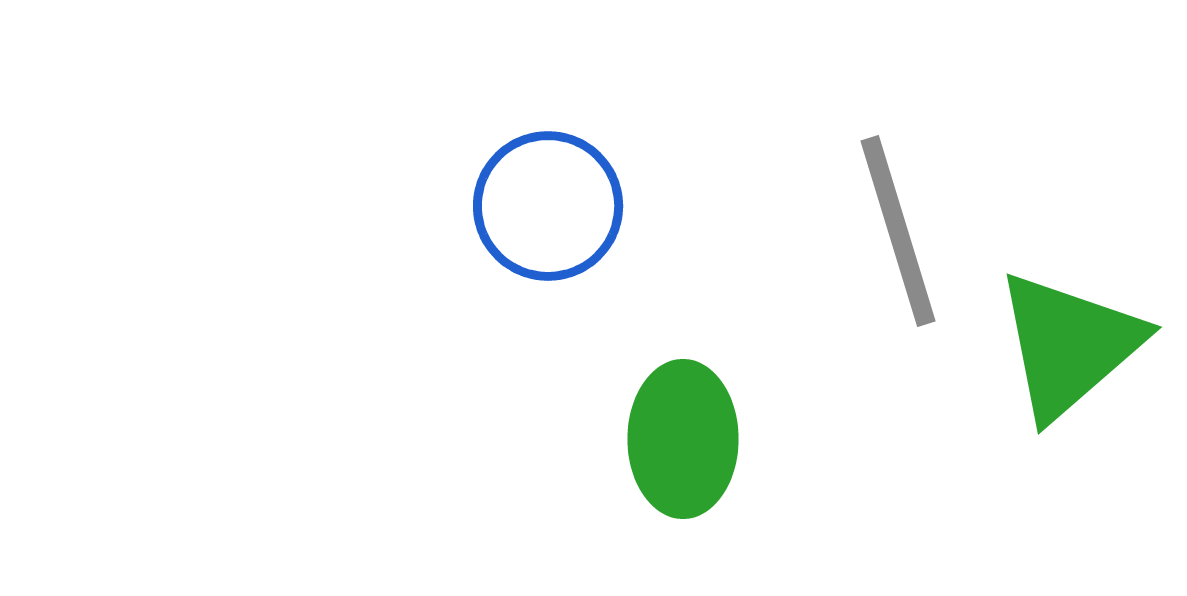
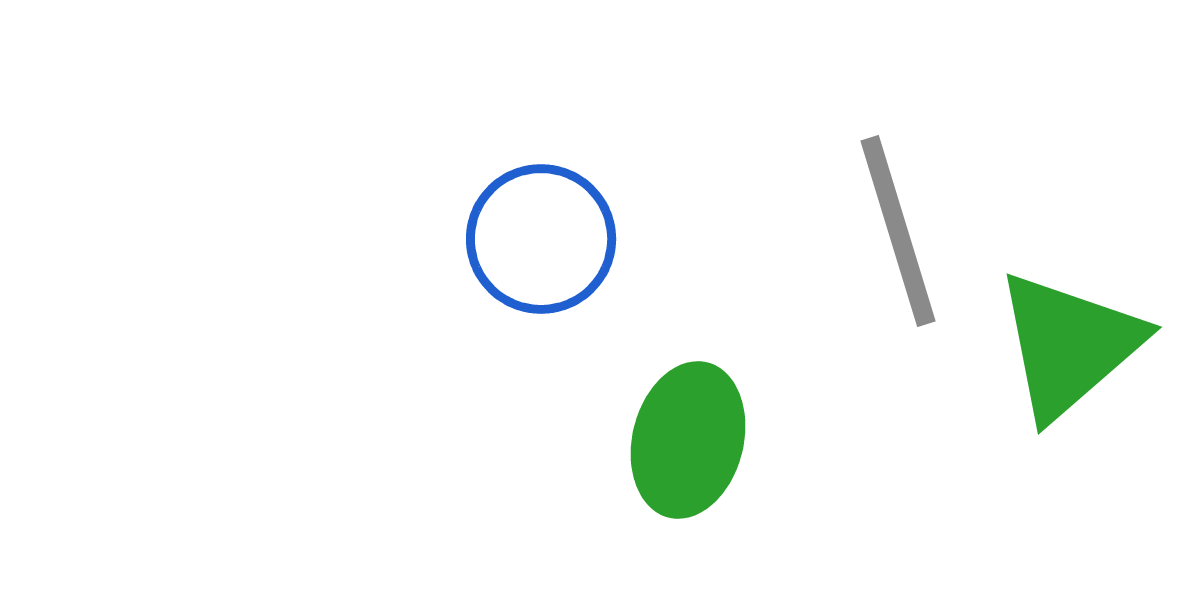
blue circle: moved 7 px left, 33 px down
green ellipse: moved 5 px right, 1 px down; rotated 14 degrees clockwise
